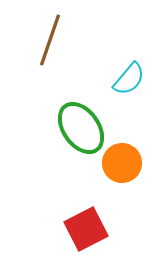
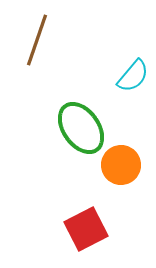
brown line: moved 13 px left
cyan semicircle: moved 4 px right, 3 px up
orange circle: moved 1 px left, 2 px down
